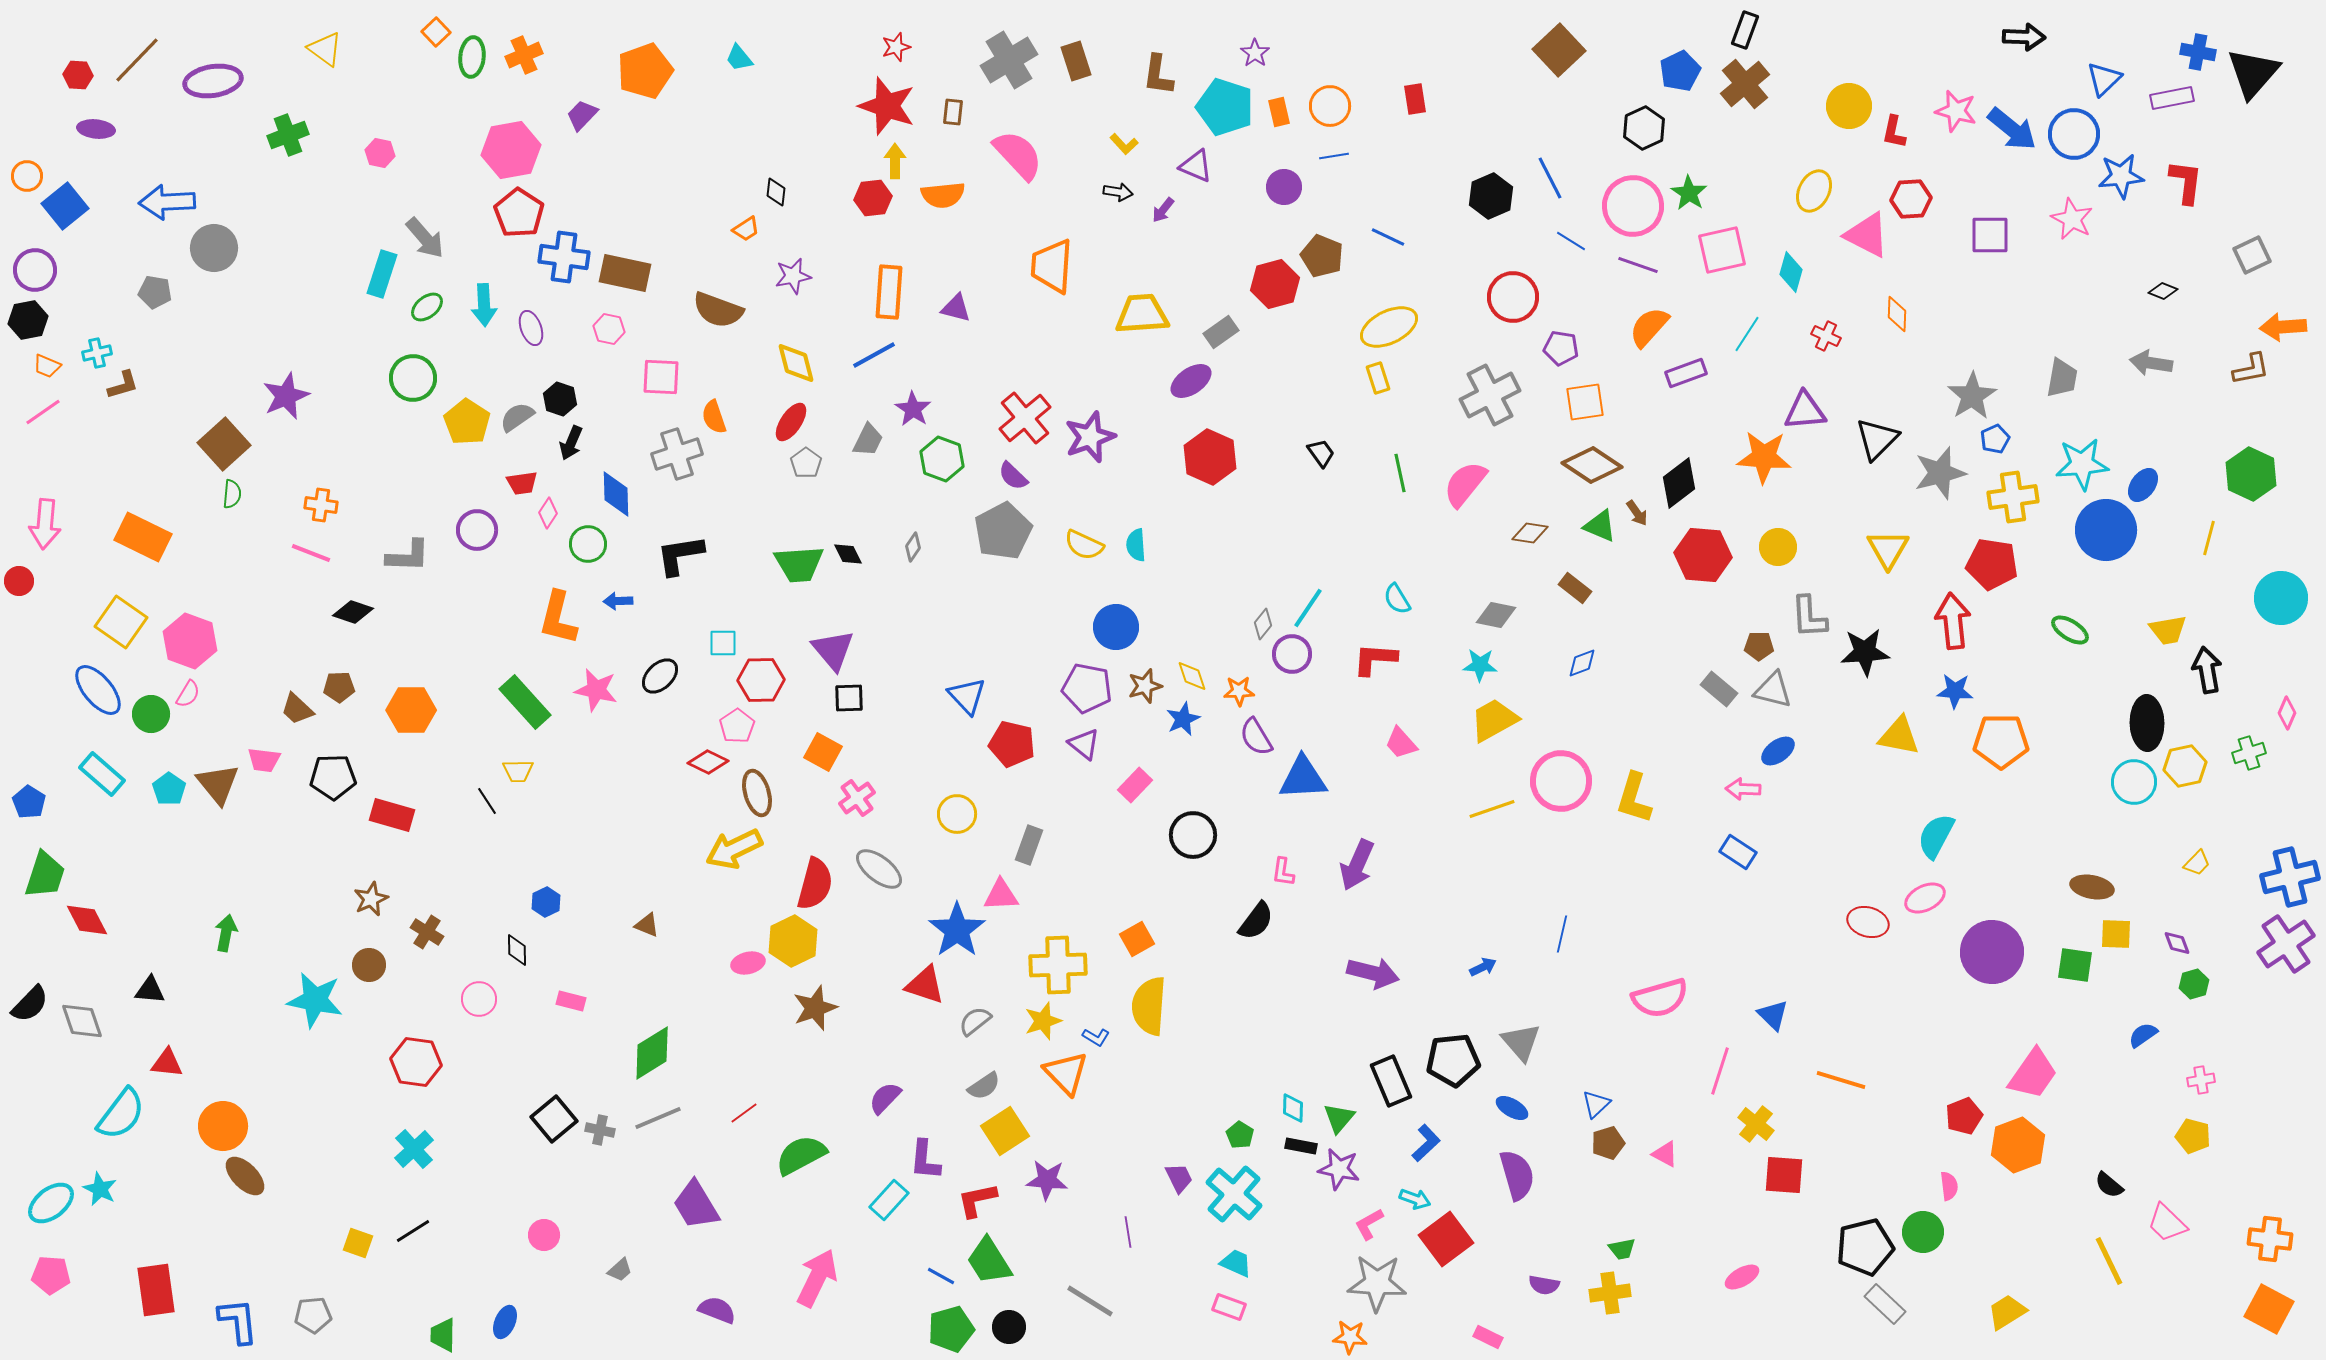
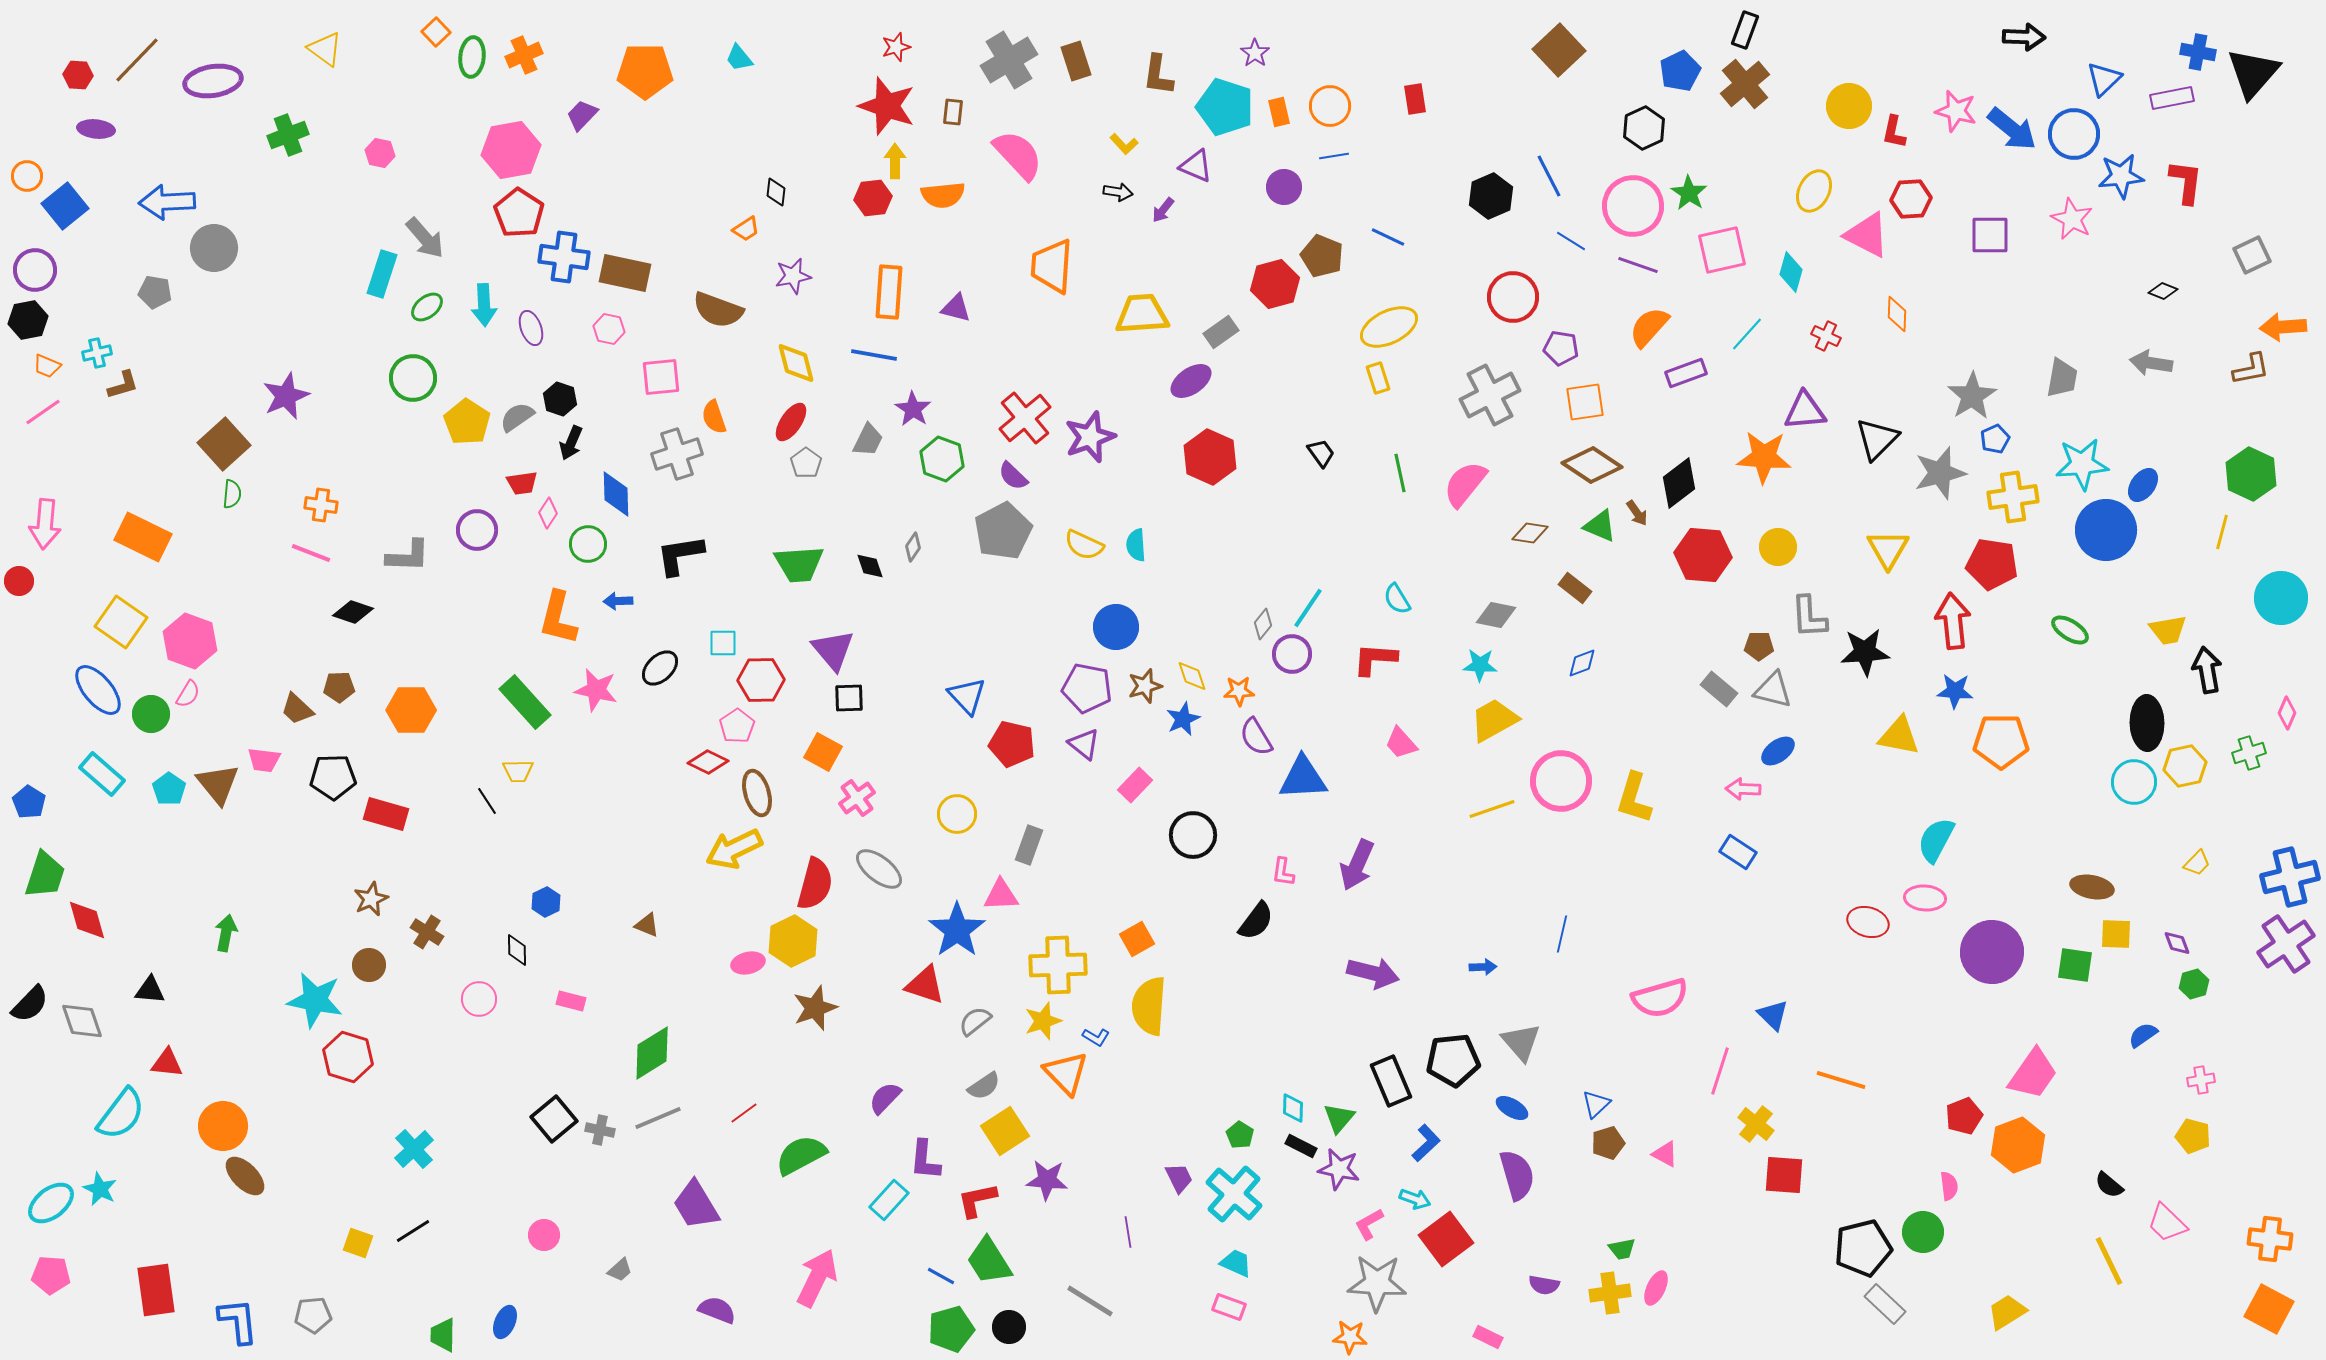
orange pentagon at (645, 71): rotated 20 degrees clockwise
blue line at (1550, 178): moved 1 px left, 2 px up
cyan line at (1747, 334): rotated 9 degrees clockwise
blue line at (874, 355): rotated 39 degrees clockwise
pink square at (661, 377): rotated 9 degrees counterclockwise
yellow line at (2209, 538): moved 13 px right, 6 px up
black diamond at (848, 554): moved 22 px right, 12 px down; rotated 8 degrees clockwise
black ellipse at (660, 676): moved 8 px up
red rectangle at (392, 815): moved 6 px left, 1 px up
cyan semicircle at (1936, 836): moved 4 px down
pink ellipse at (1925, 898): rotated 30 degrees clockwise
red diamond at (87, 920): rotated 12 degrees clockwise
blue arrow at (1483, 967): rotated 24 degrees clockwise
red hexagon at (416, 1062): moved 68 px left, 5 px up; rotated 9 degrees clockwise
black rectangle at (1301, 1146): rotated 16 degrees clockwise
black pentagon at (1865, 1247): moved 2 px left, 1 px down
pink ellipse at (1742, 1277): moved 86 px left, 11 px down; rotated 36 degrees counterclockwise
